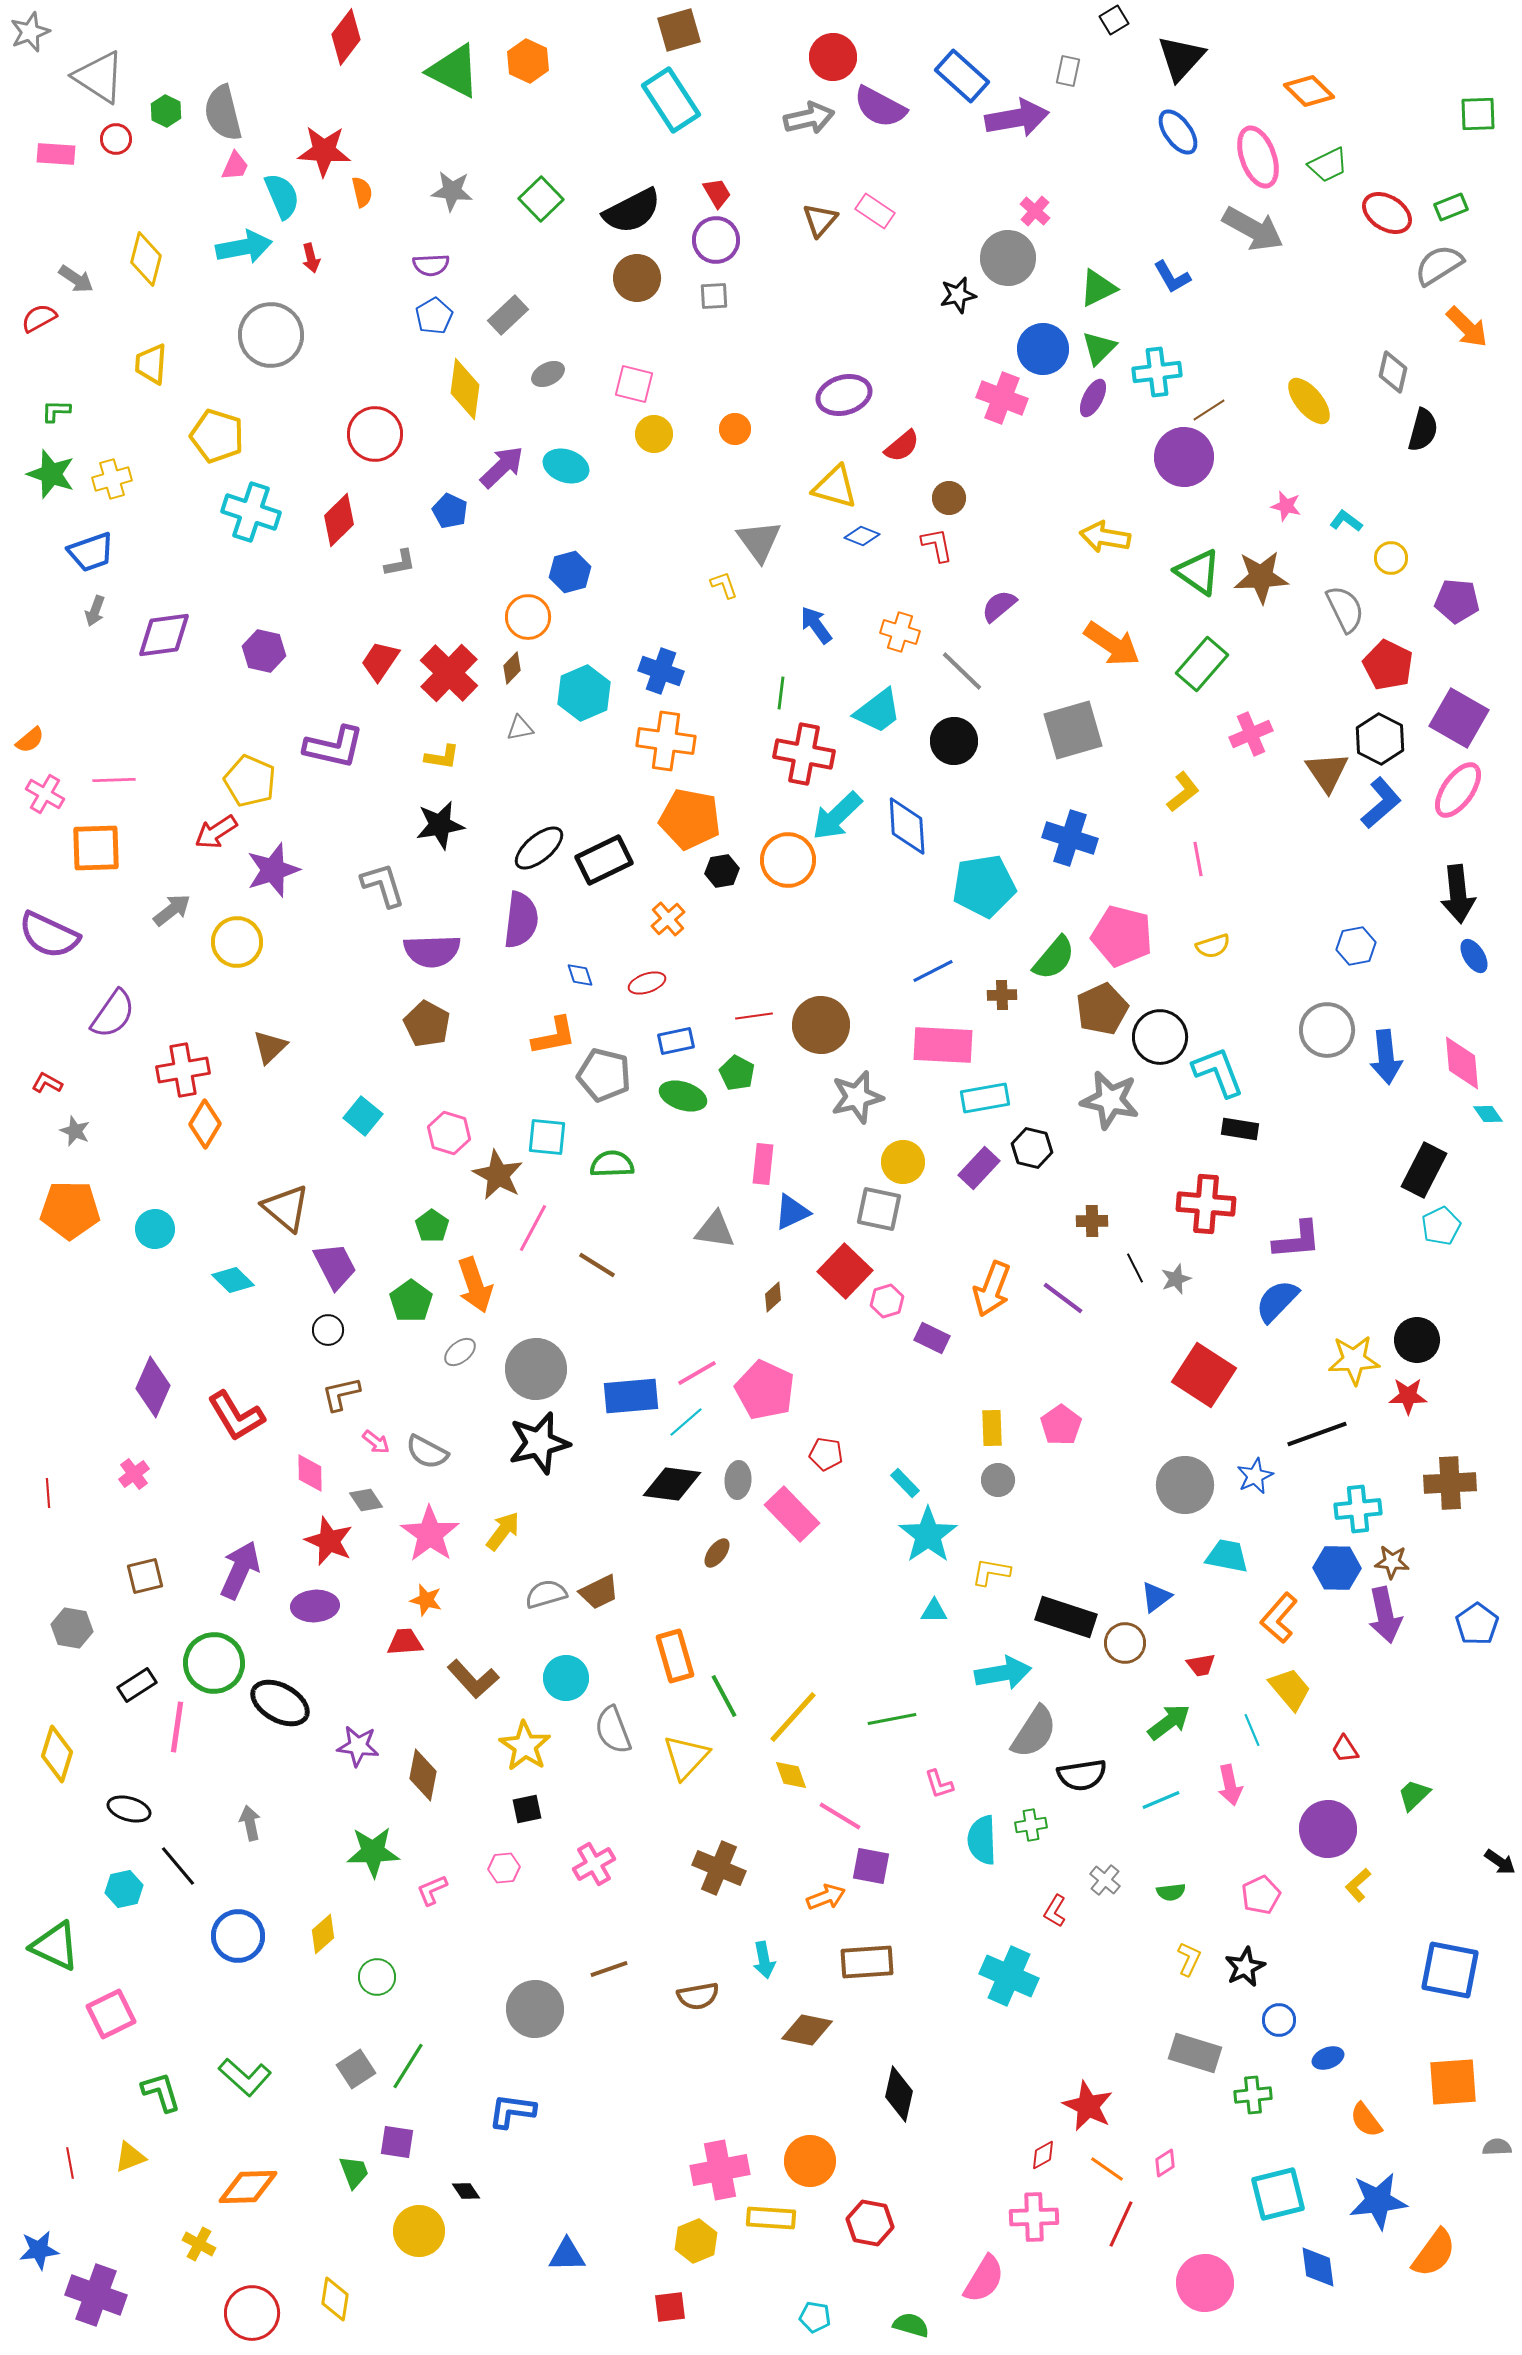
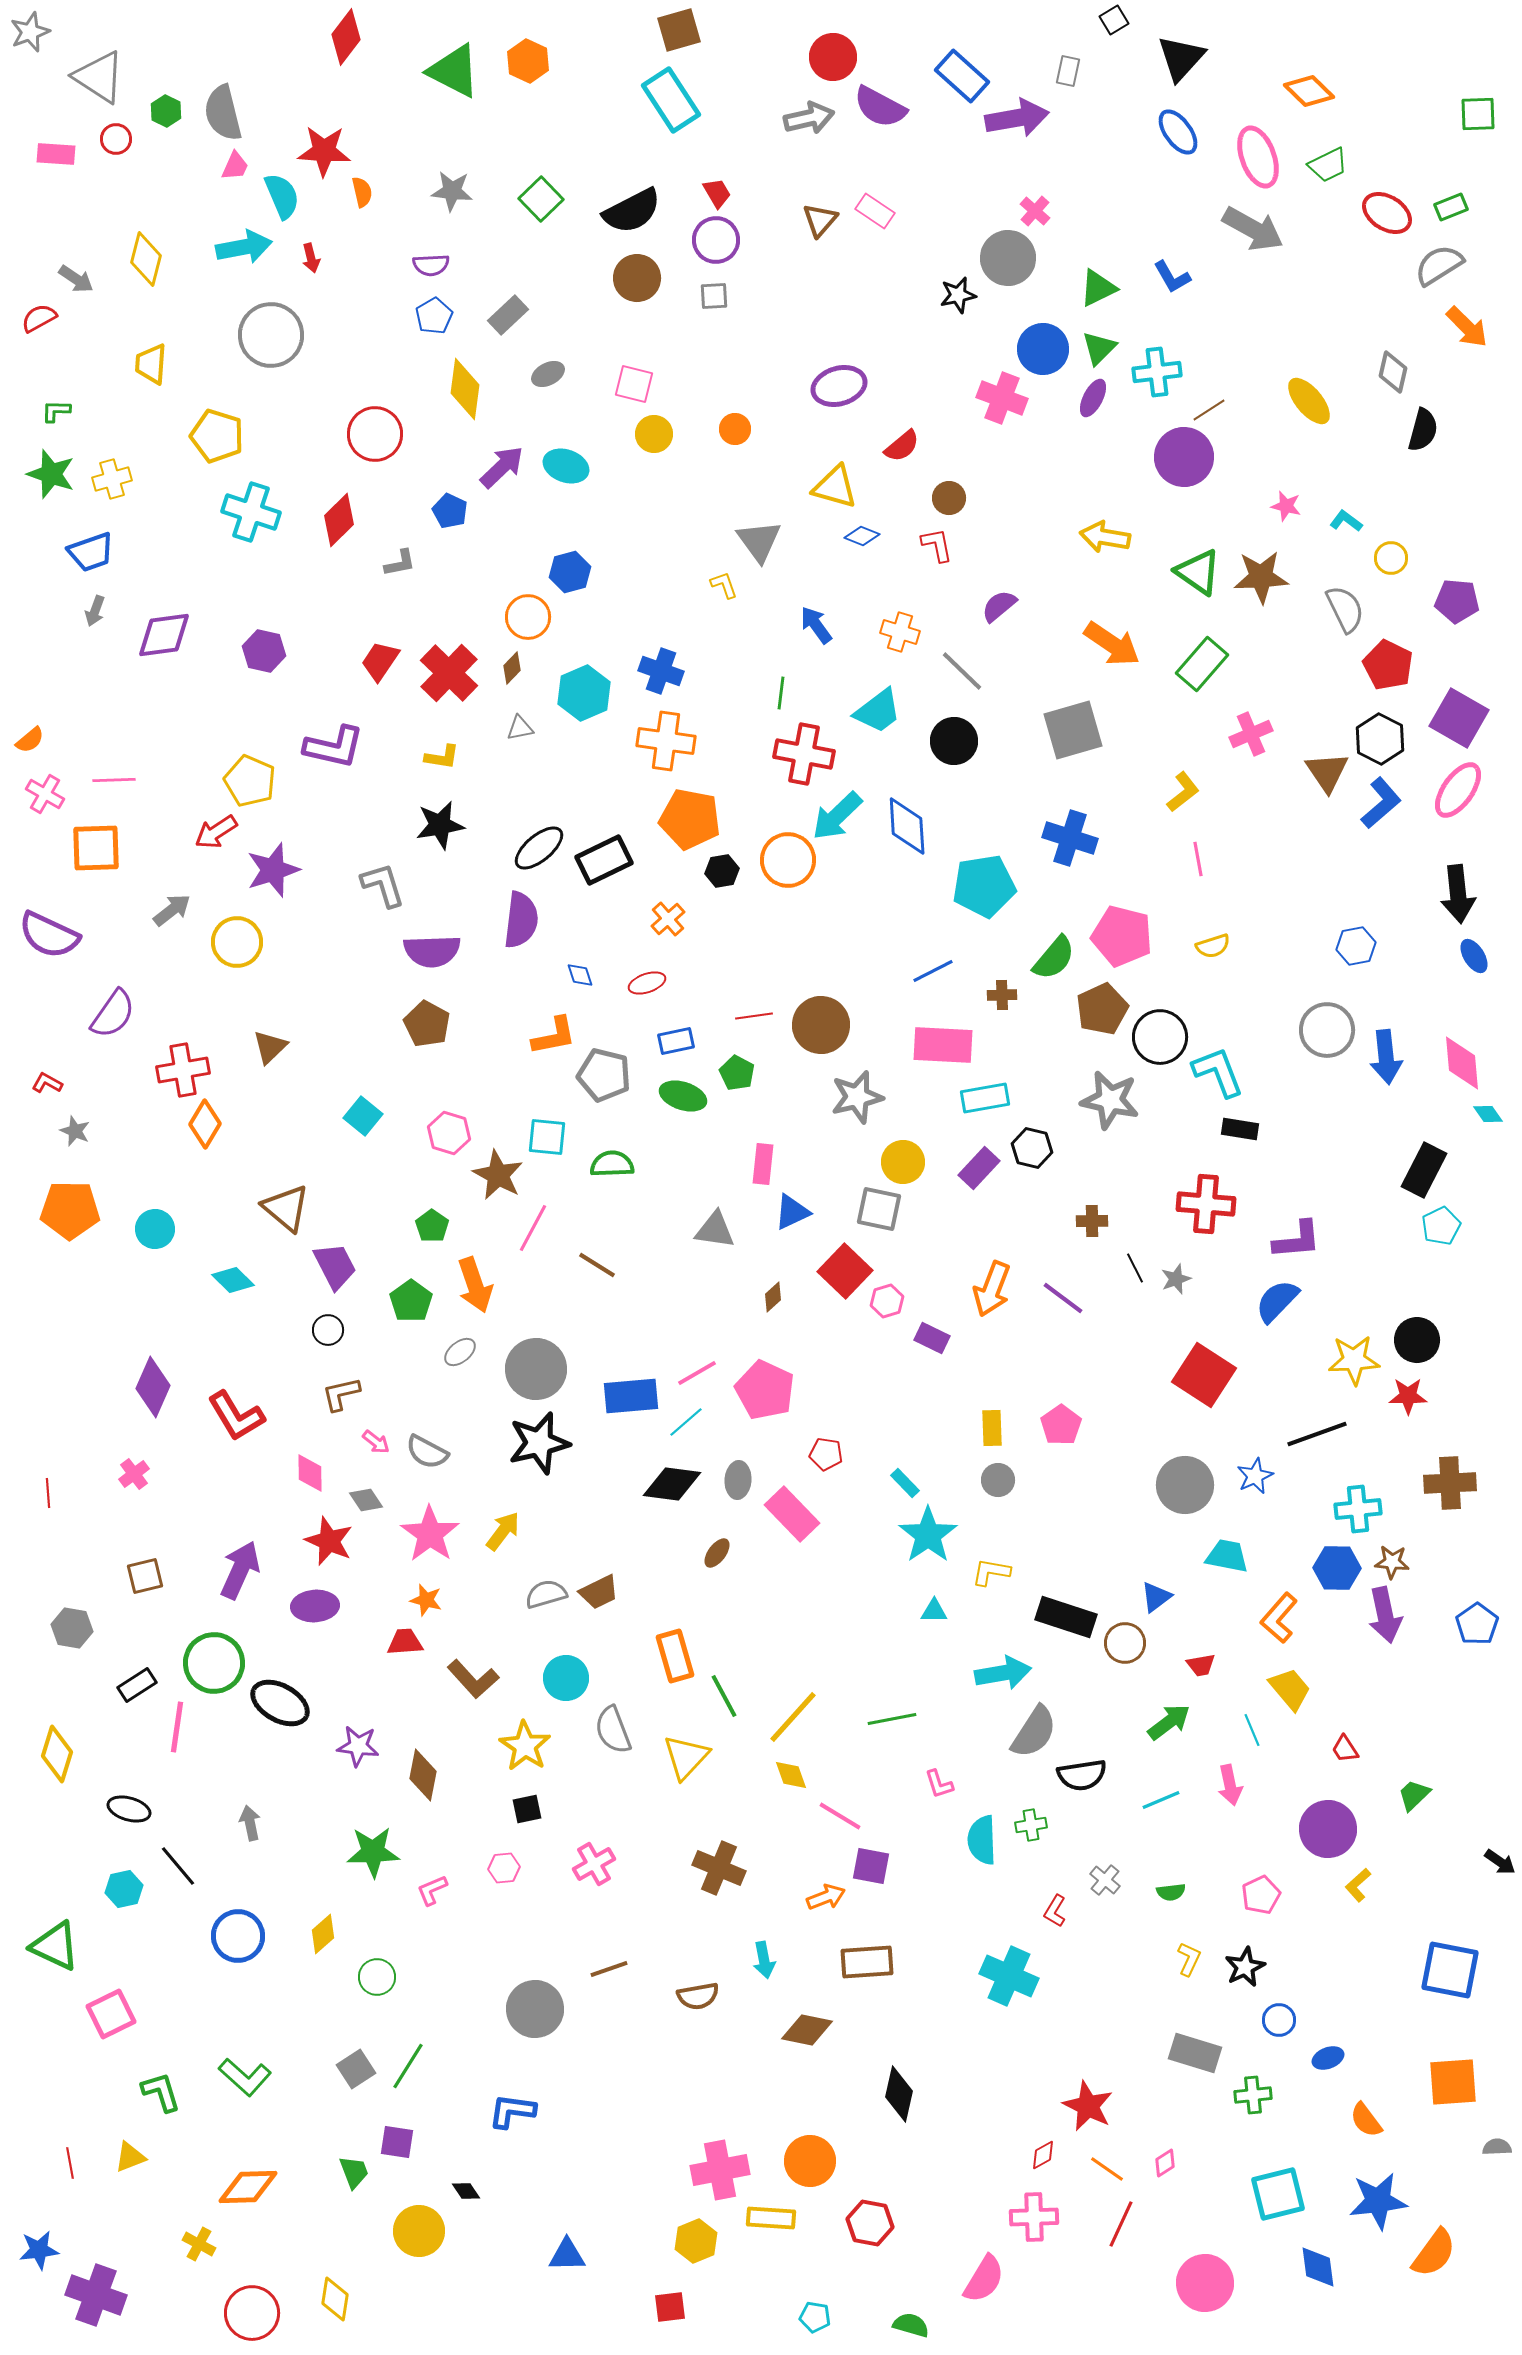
purple ellipse at (844, 395): moved 5 px left, 9 px up
